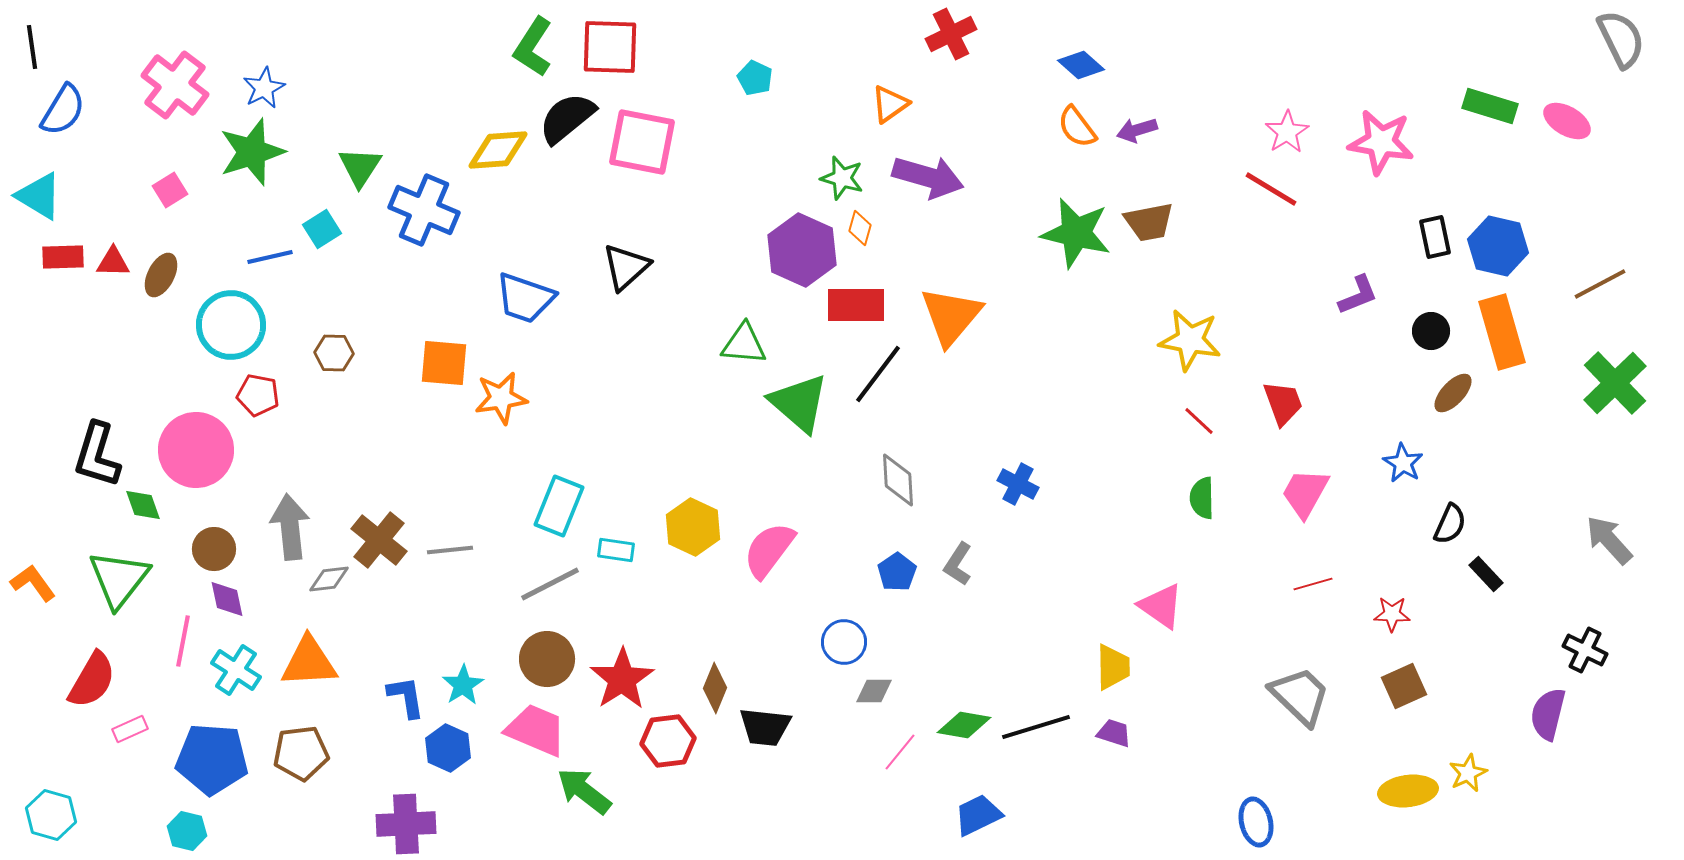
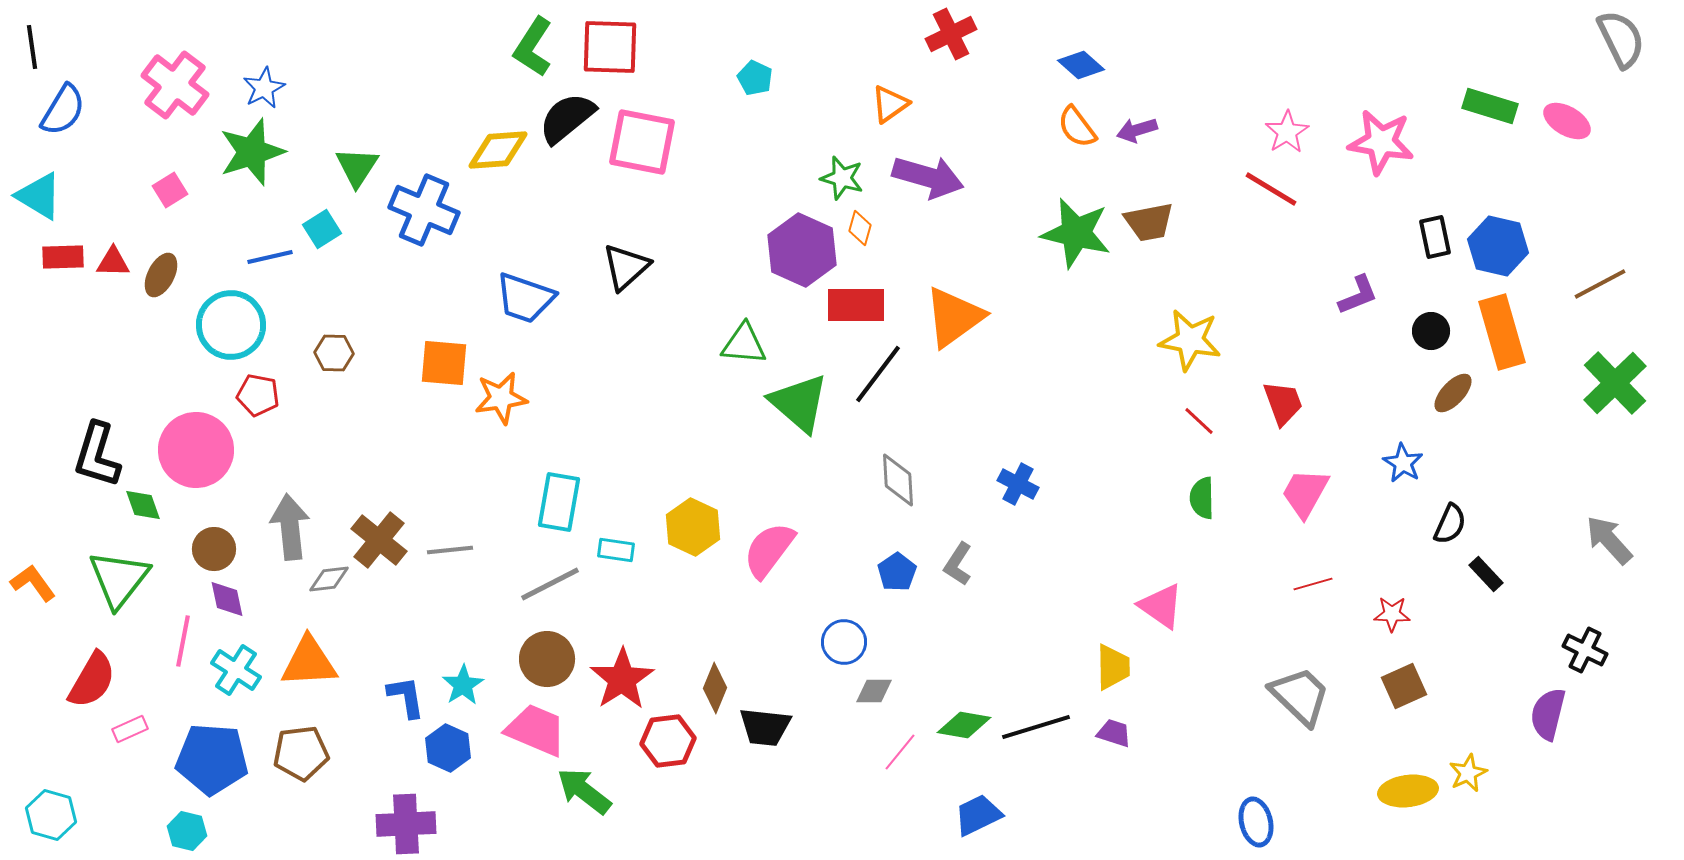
green triangle at (360, 167): moved 3 px left
orange triangle at (951, 316): moved 3 px right, 1 px down; rotated 14 degrees clockwise
cyan rectangle at (559, 506): moved 4 px up; rotated 12 degrees counterclockwise
